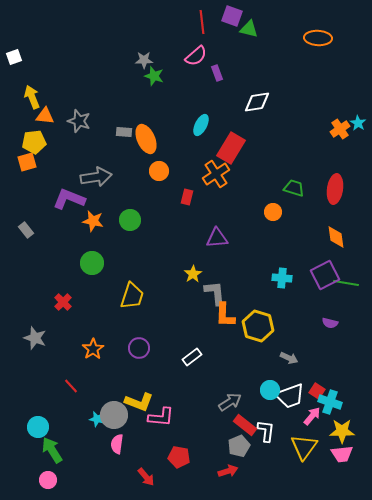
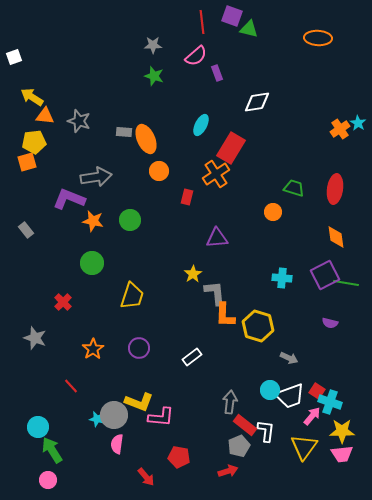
gray star at (144, 60): moved 9 px right, 15 px up
yellow arrow at (32, 97): rotated 35 degrees counterclockwise
gray arrow at (230, 402): rotated 50 degrees counterclockwise
